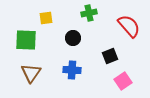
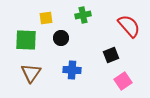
green cross: moved 6 px left, 2 px down
black circle: moved 12 px left
black square: moved 1 px right, 1 px up
